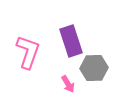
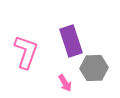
pink L-shape: moved 2 px left
pink arrow: moved 3 px left, 1 px up
